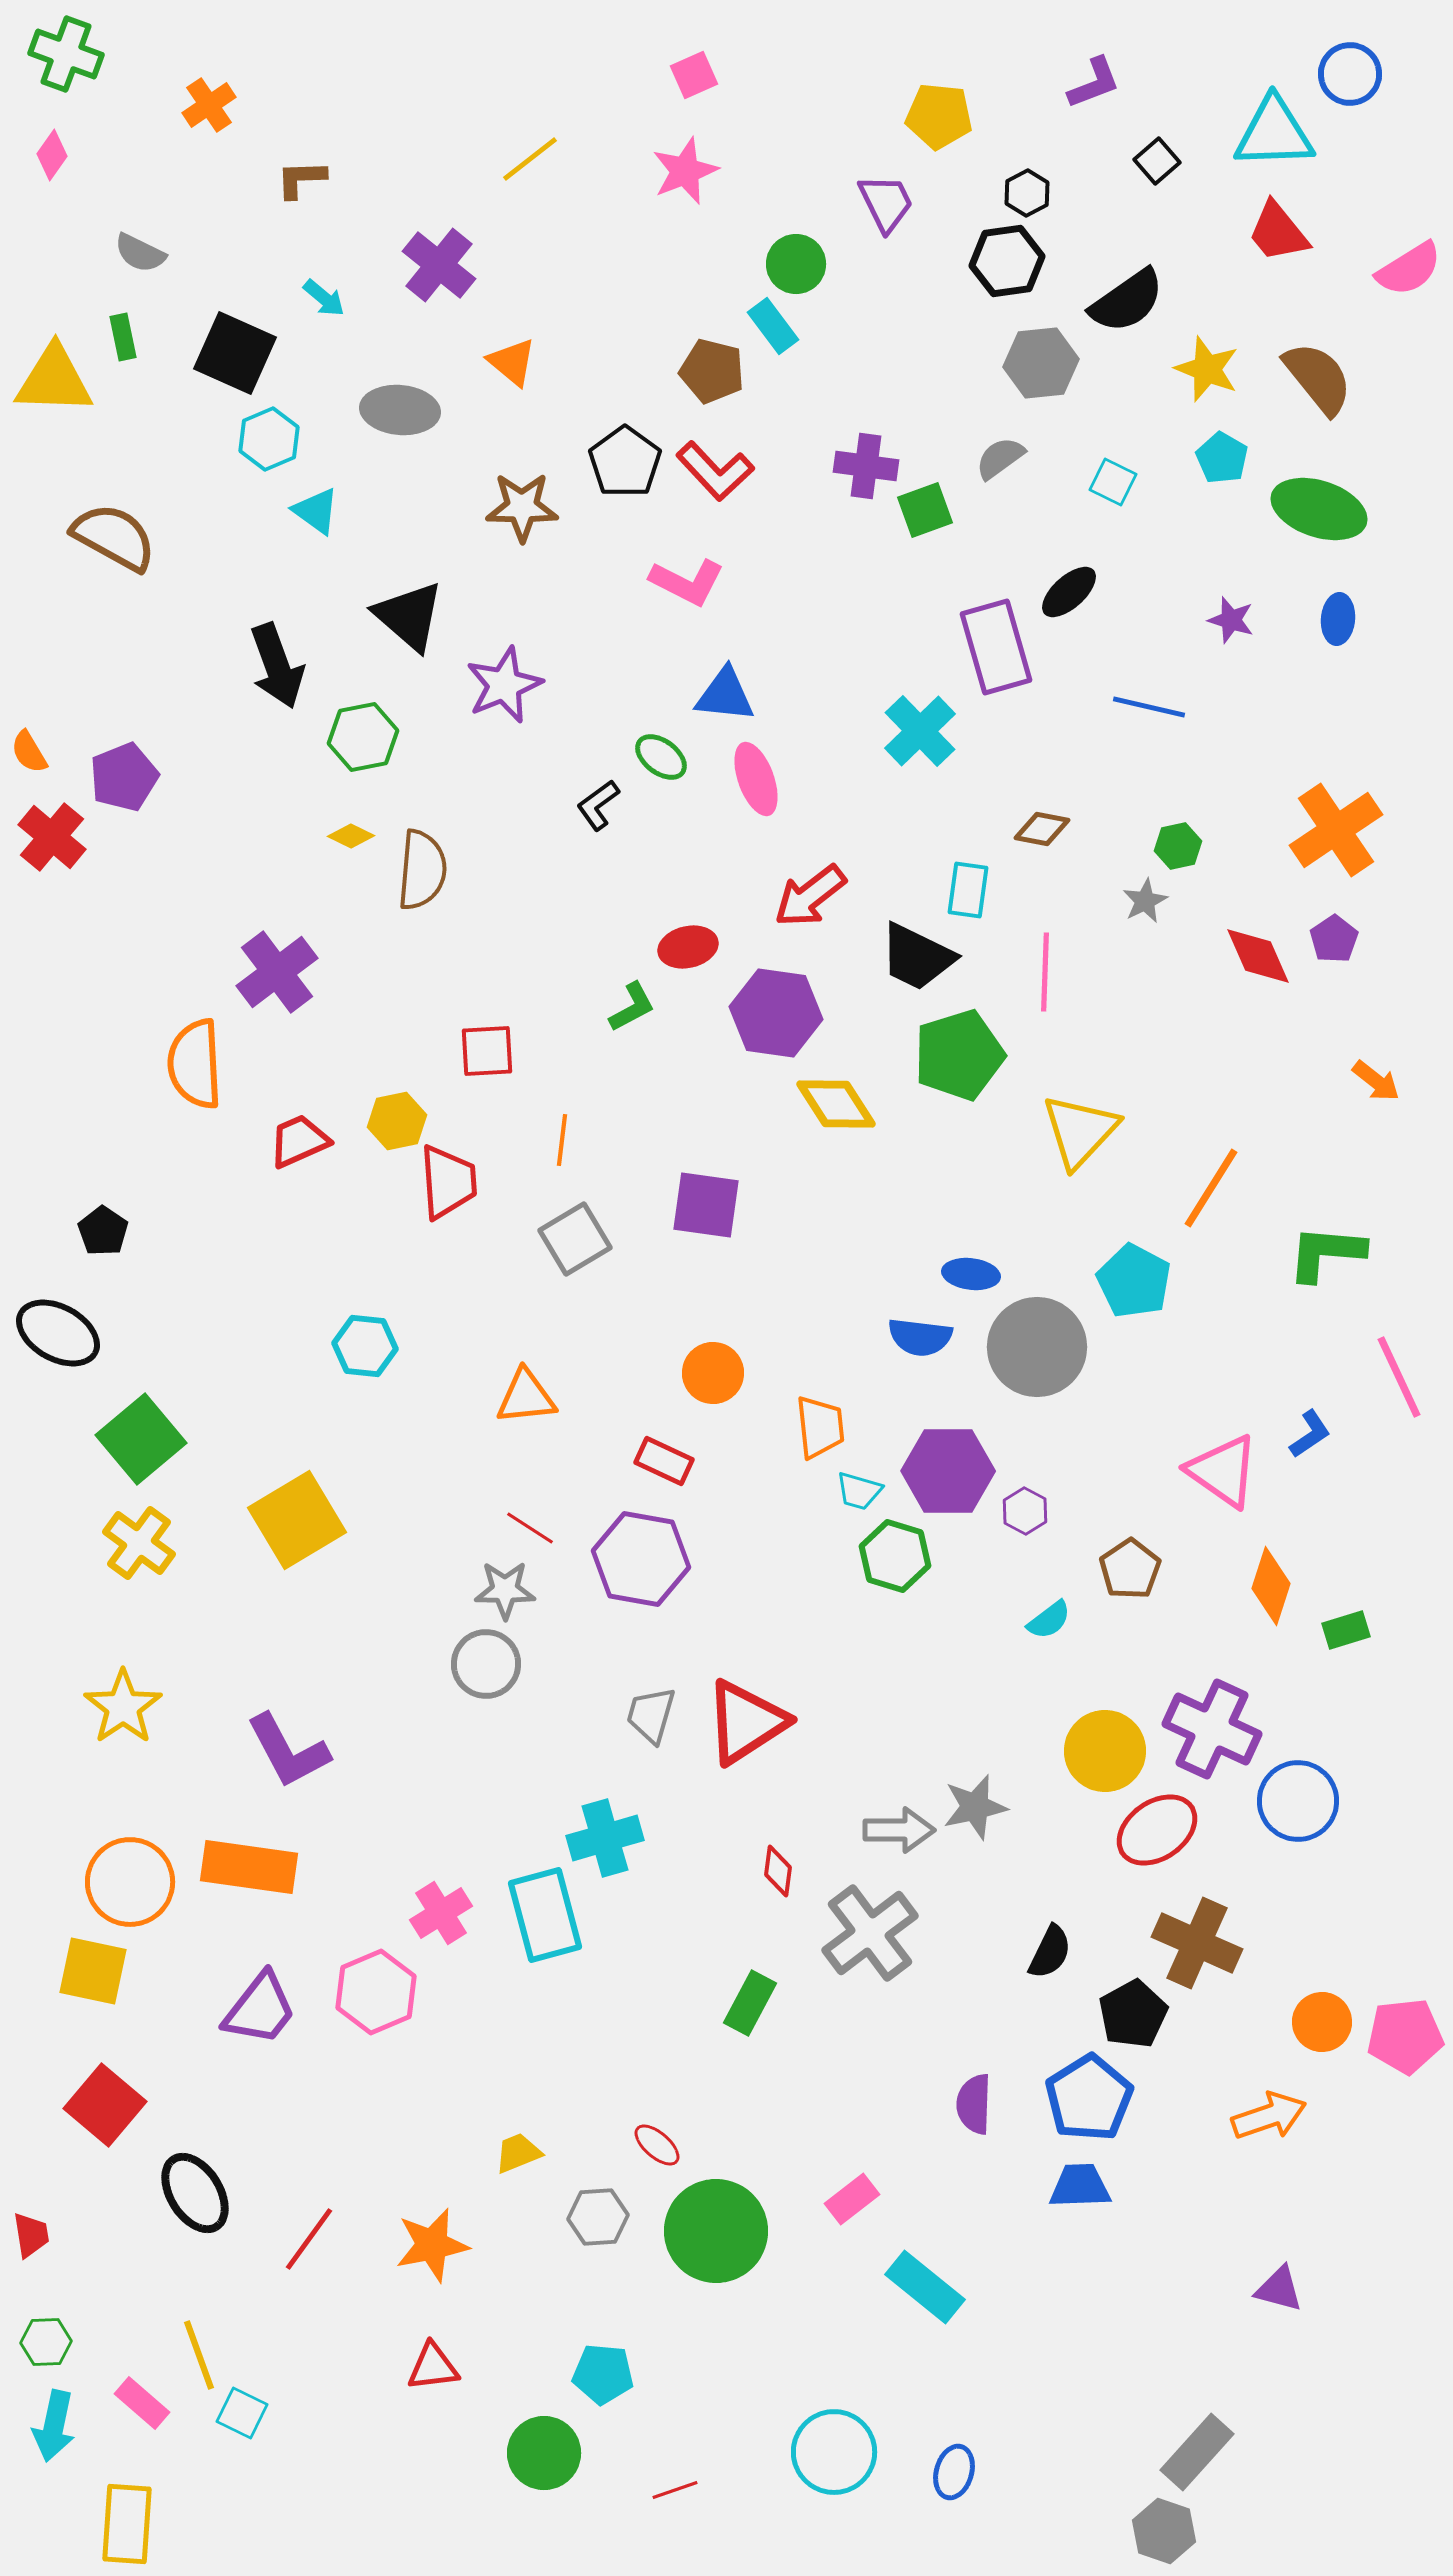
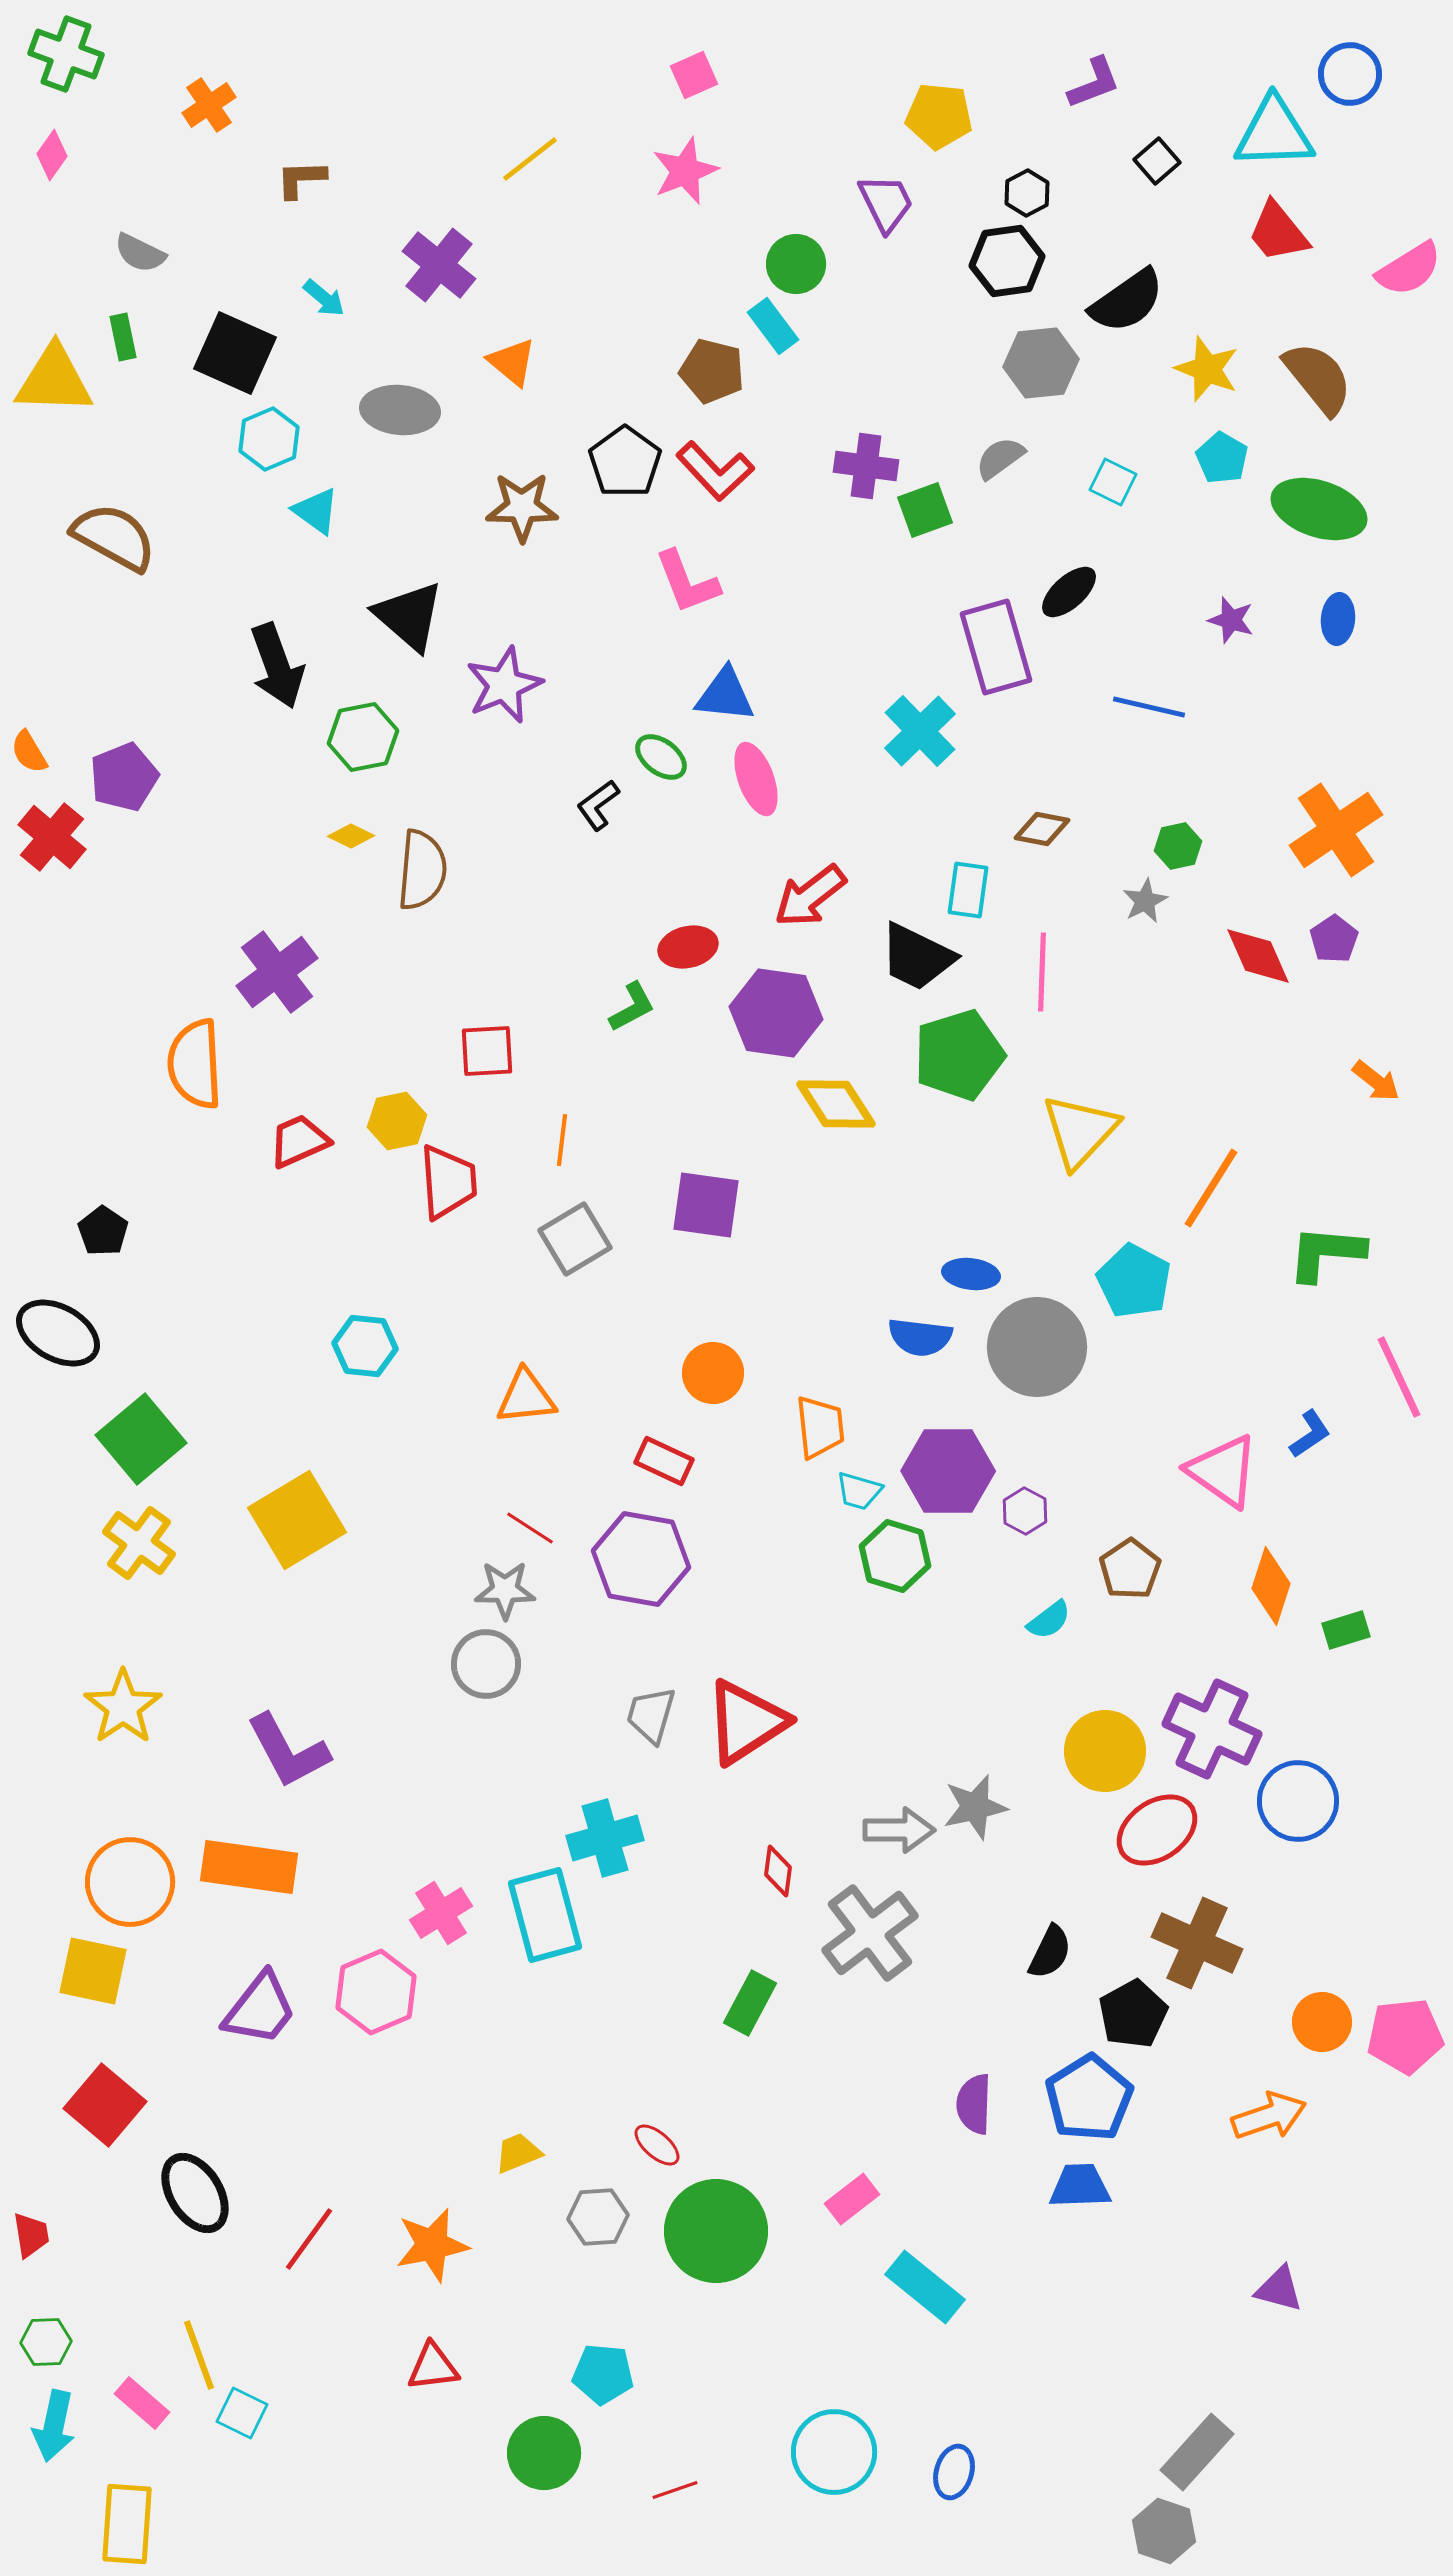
pink L-shape at (687, 582): rotated 42 degrees clockwise
pink line at (1045, 972): moved 3 px left
